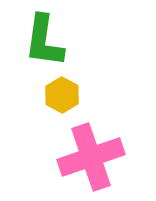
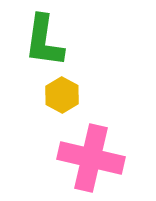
pink cross: moved 1 px down; rotated 32 degrees clockwise
